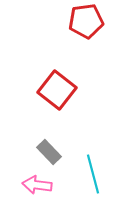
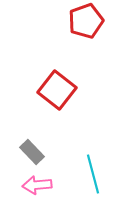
red pentagon: rotated 12 degrees counterclockwise
gray rectangle: moved 17 px left
pink arrow: rotated 12 degrees counterclockwise
